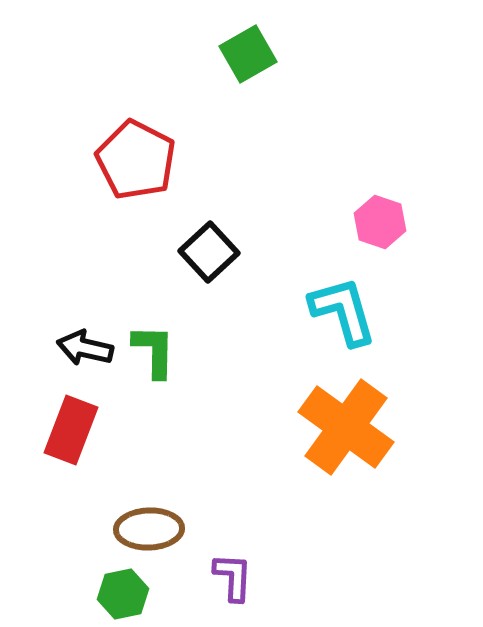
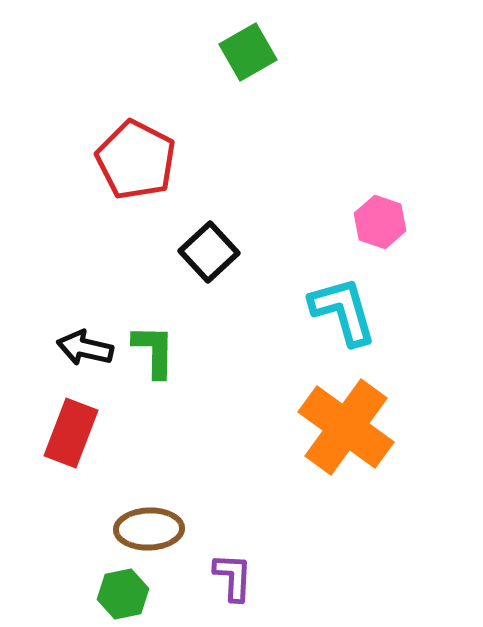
green square: moved 2 px up
red rectangle: moved 3 px down
